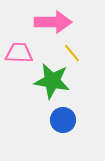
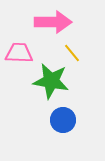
green star: moved 1 px left
